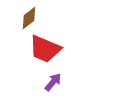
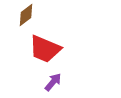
brown diamond: moved 3 px left, 3 px up
